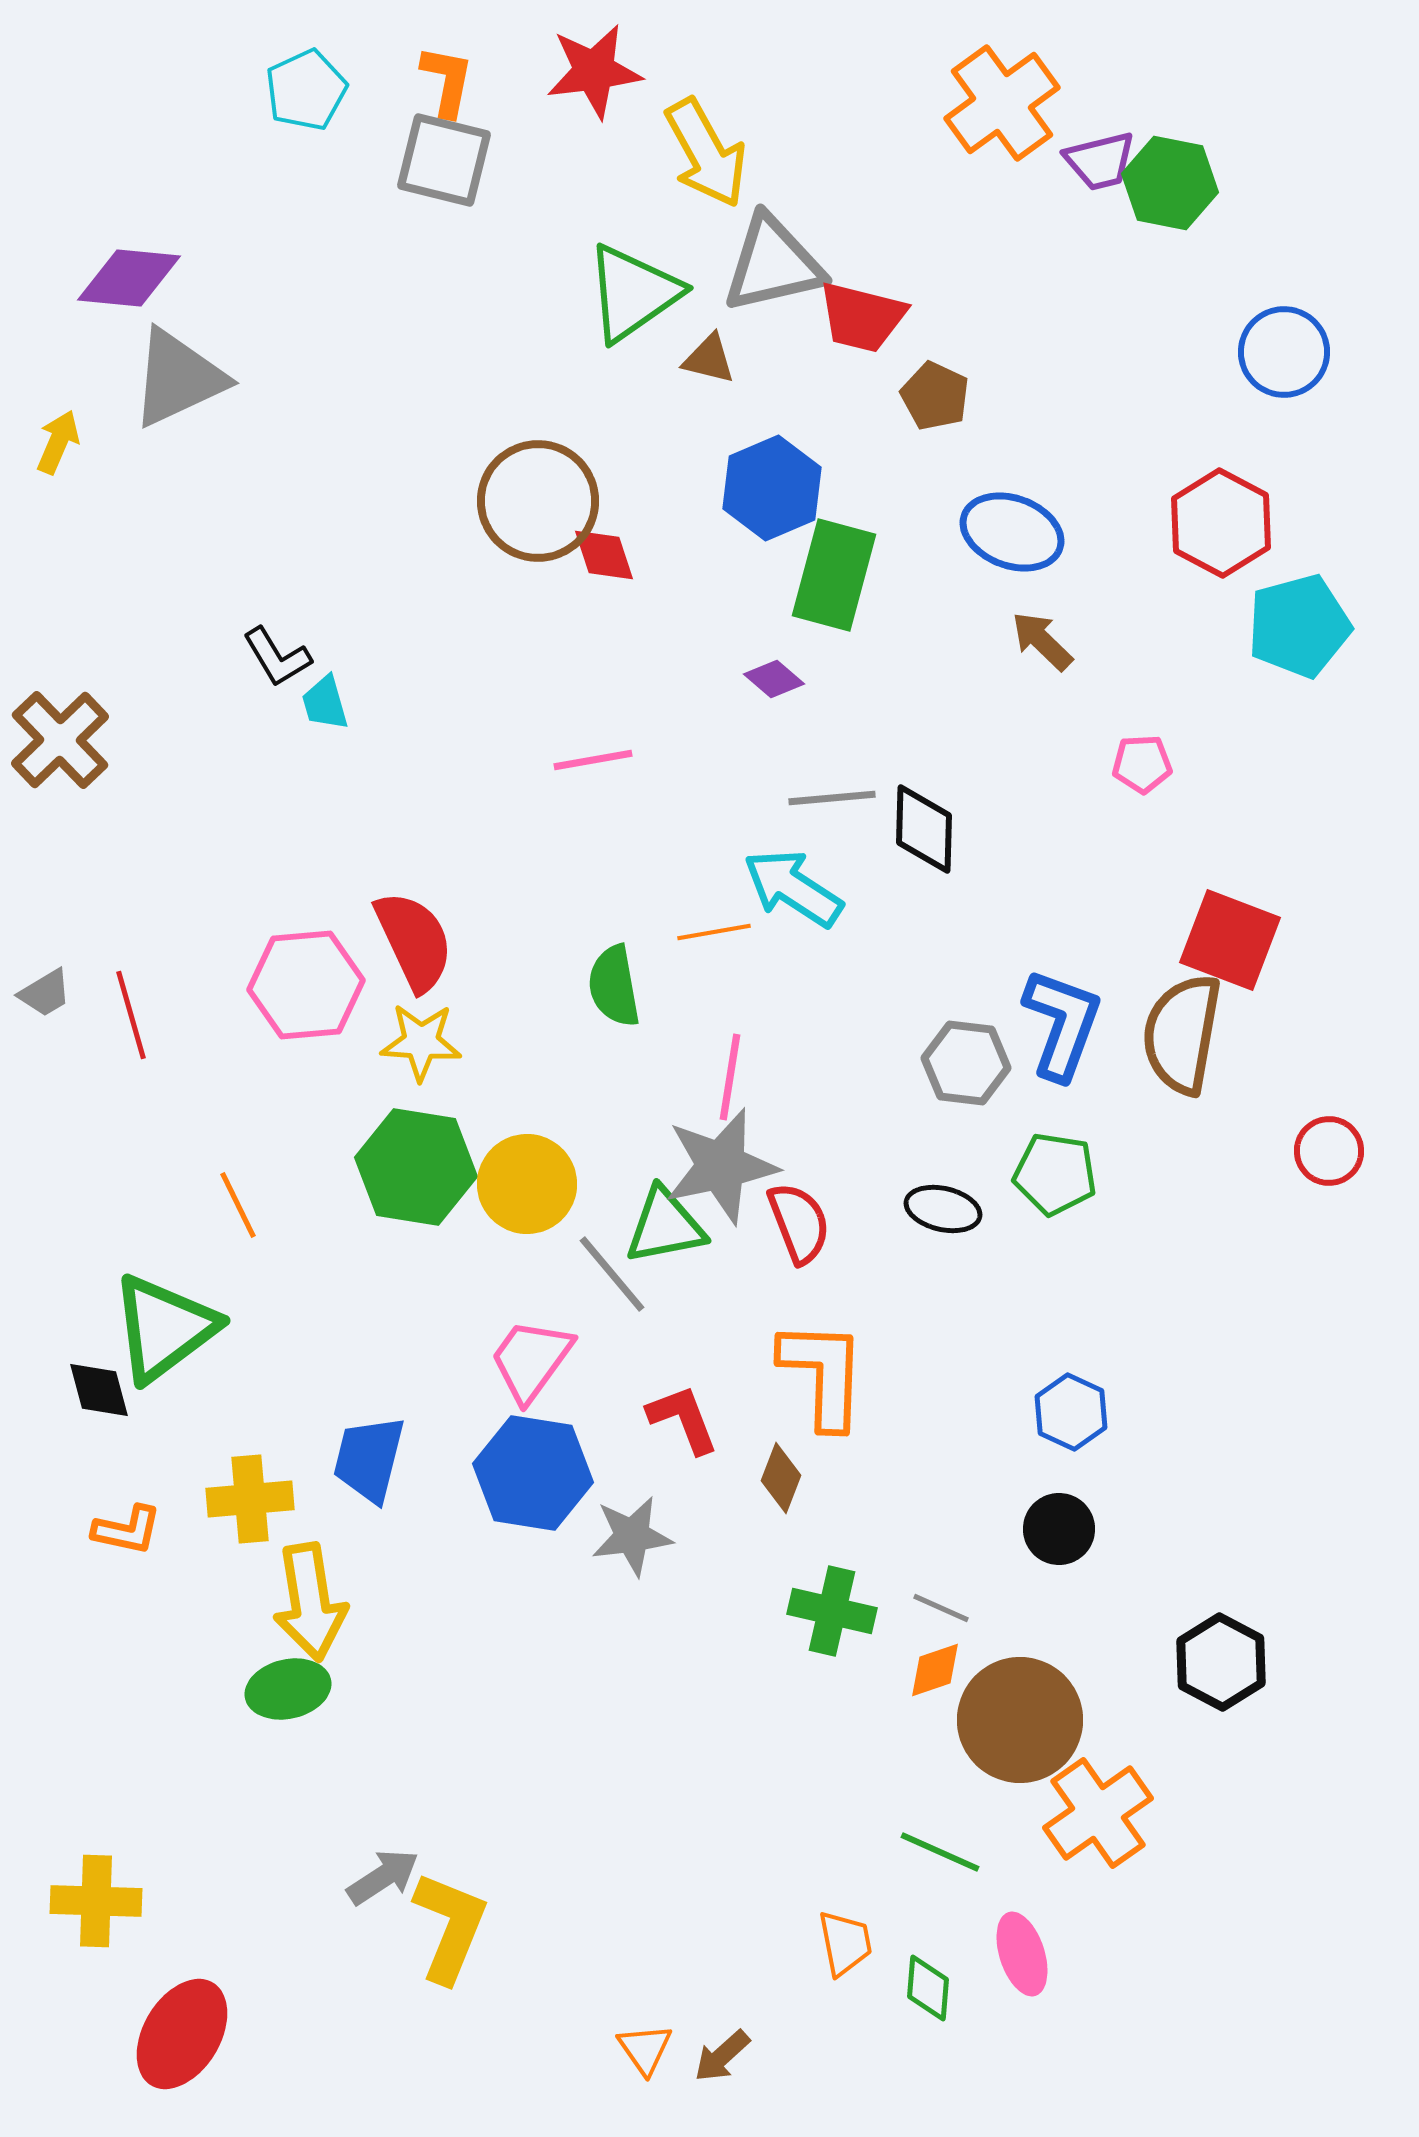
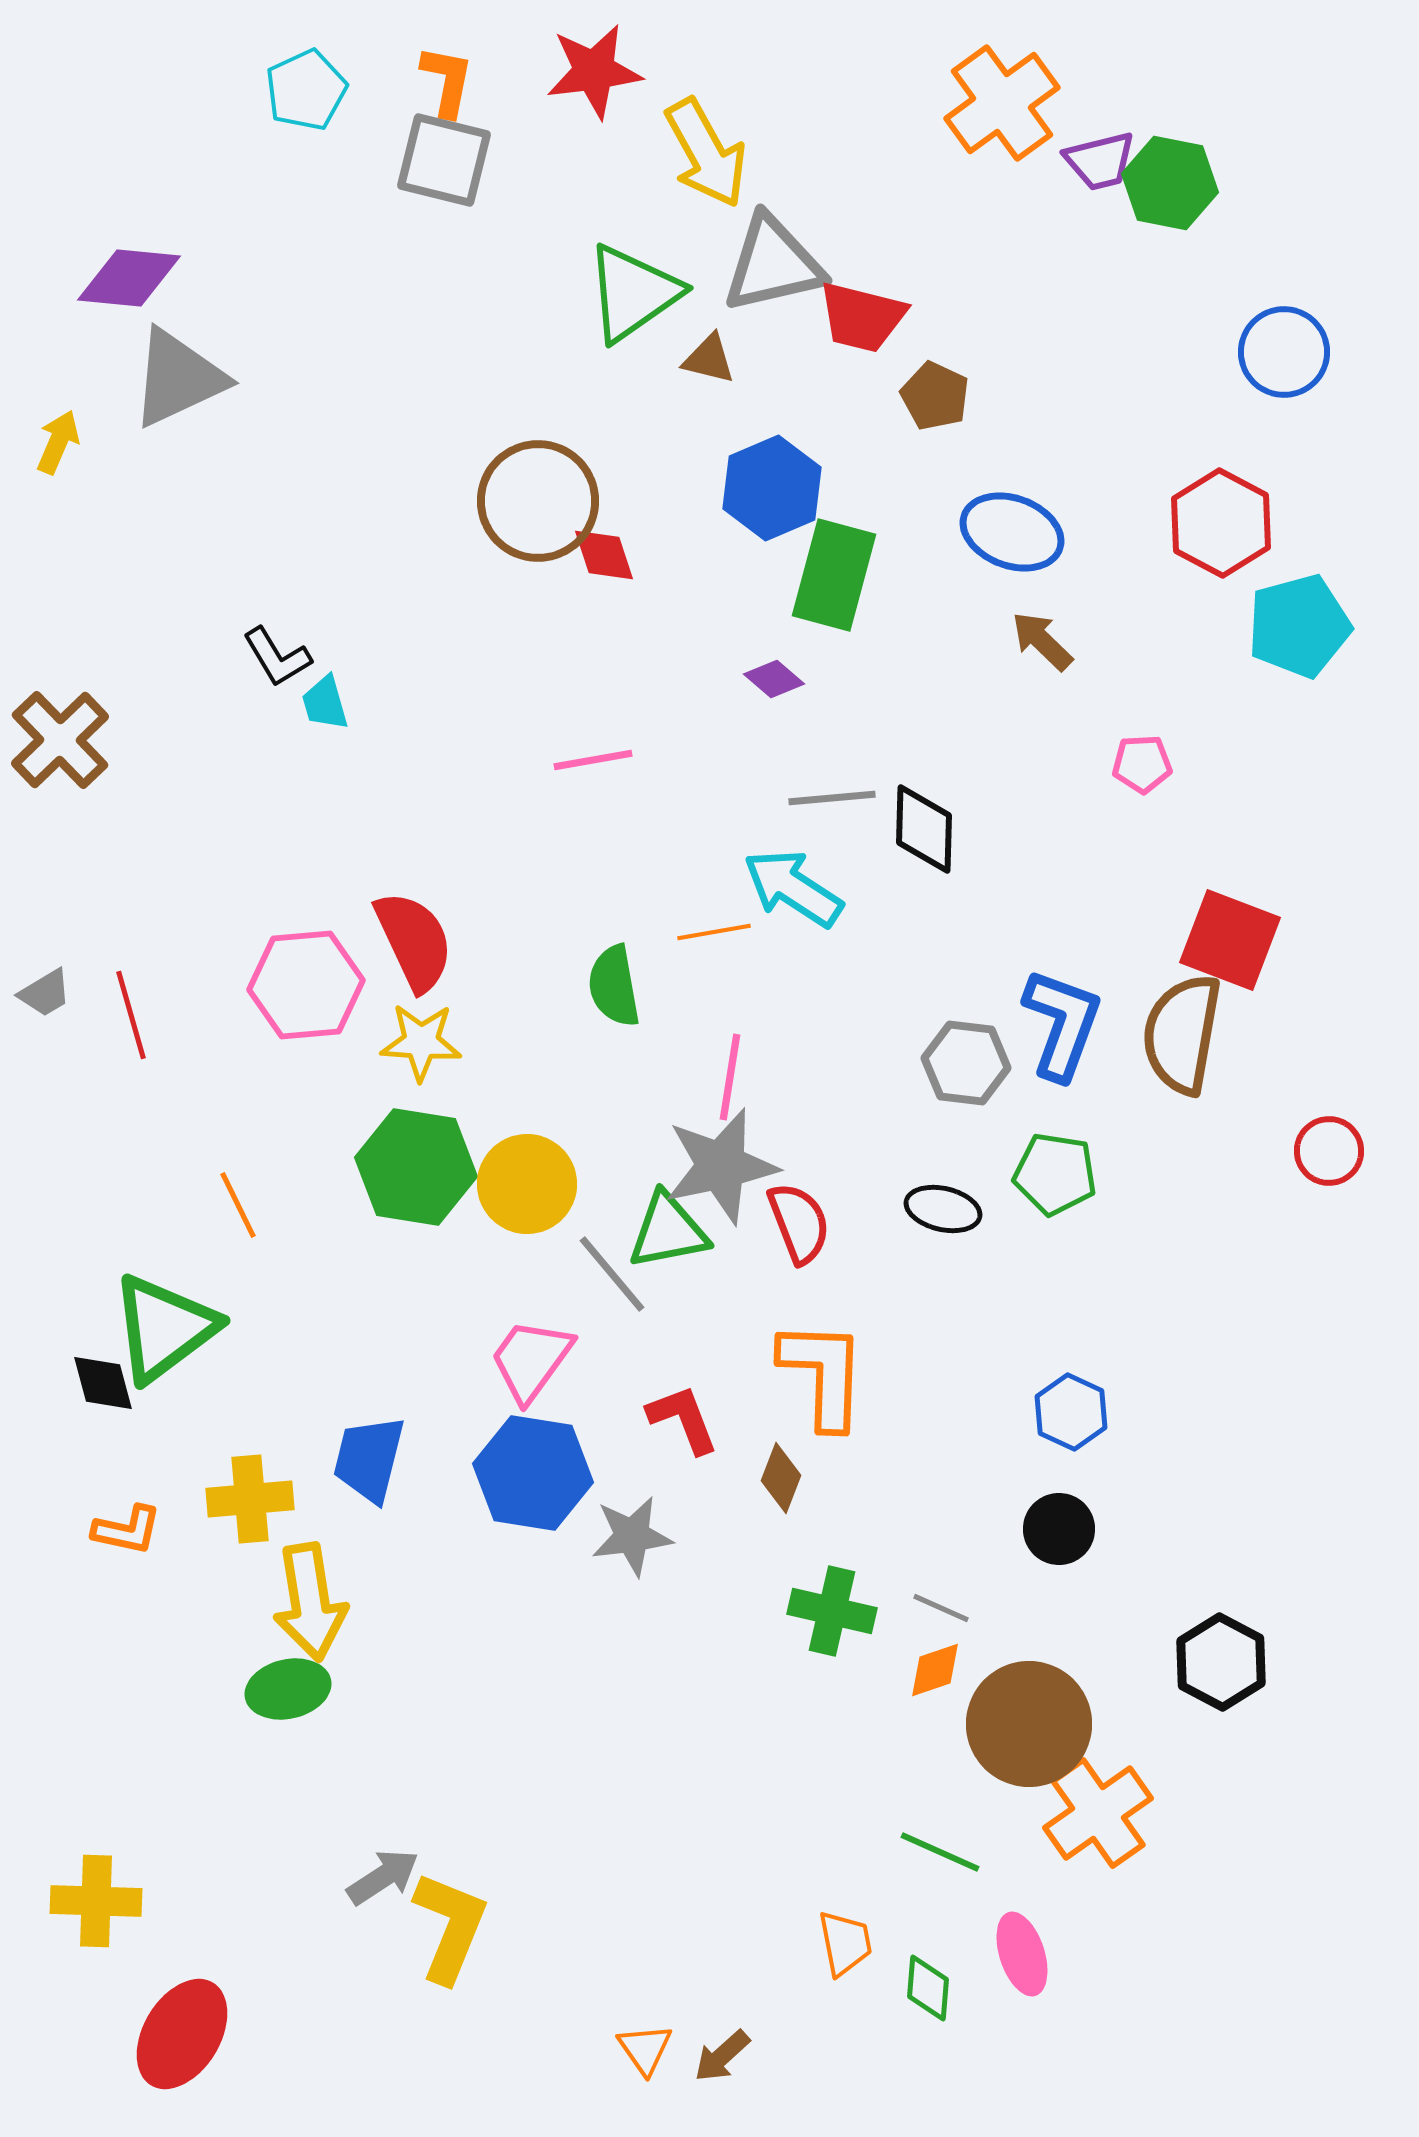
green triangle at (665, 1226): moved 3 px right, 5 px down
black diamond at (99, 1390): moved 4 px right, 7 px up
brown circle at (1020, 1720): moved 9 px right, 4 px down
